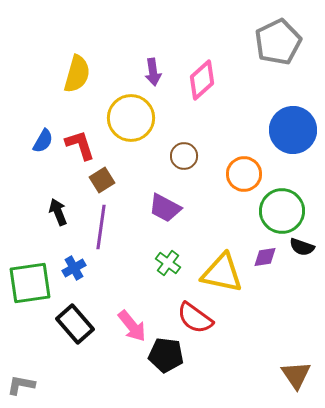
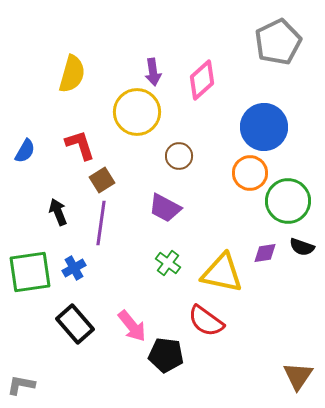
yellow semicircle: moved 5 px left
yellow circle: moved 6 px right, 6 px up
blue circle: moved 29 px left, 3 px up
blue semicircle: moved 18 px left, 10 px down
brown circle: moved 5 px left
orange circle: moved 6 px right, 1 px up
green circle: moved 6 px right, 10 px up
purple line: moved 4 px up
purple diamond: moved 4 px up
green square: moved 11 px up
red semicircle: moved 11 px right, 3 px down
brown triangle: moved 2 px right, 1 px down; rotated 8 degrees clockwise
